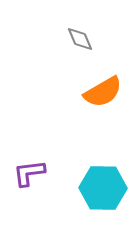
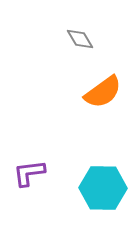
gray diamond: rotated 8 degrees counterclockwise
orange semicircle: rotated 6 degrees counterclockwise
